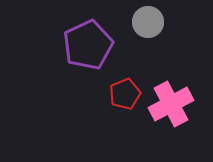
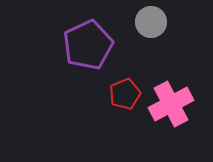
gray circle: moved 3 px right
